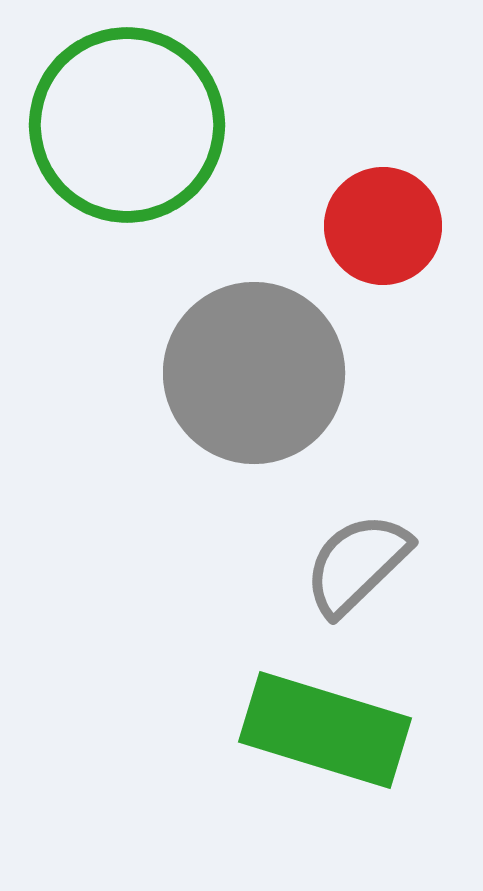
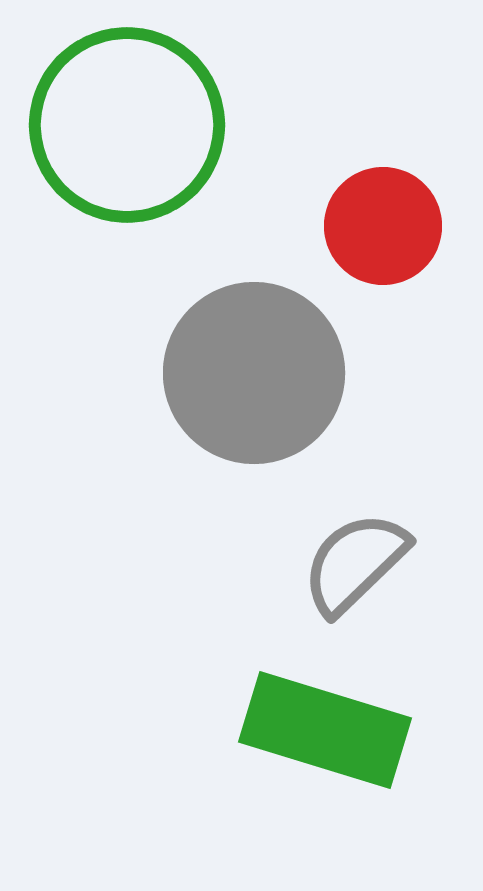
gray semicircle: moved 2 px left, 1 px up
